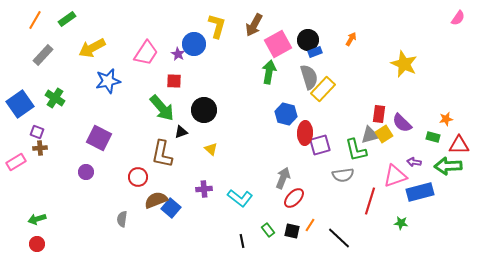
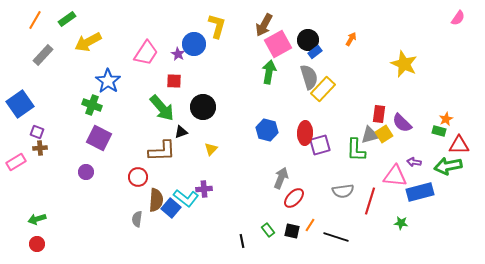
brown arrow at (254, 25): moved 10 px right
yellow arrow at (92, 48): moved 4 px left, 6 px up
blue rectangle at (315, 52): rotated 16 degrees counterclockwise
blue star at (108, 81): rotated 25 degrees counterclockwise
green cross at (55, 98): moved 37 px right, 7 px down; rotated 12 degrees counterclockwise
black circle at (204, 110): moved 1 px left, 3 px up
blue hexagon at (286, 114): moved 19 px left, 16 px down
orange star at (446, 119): rotated 16 degrees counterclockwise
green rectangle at (433, 137): moved 6 px right, 6 px up
yellow triangle at (211, 149): rotated 32 degrees clockwise
green L-shape at (356, 150): rotated 15 degrees clockwise
brown L-shape at (162, 154): moved 3 px up; rotated 104 degrees counterclockwise
green arrow at (448, 166): rotated 8 degrees counterclockwise
gray semicircle at (343, 175): moved 16 px down
pink triangle at (395, 176): rotated 25 degrees clockwise
gray arrow at (283, 178): moved 2 px left
cyan L-shape at (240, 198): moved 54 px left
brown semicircle at (156, 200): rotated 115 degrees clockwise
gray semicircle at (122, 219): moved 15 px right
black line at (339, 238): moved 3 px left, 1 px up; rotated 25 degrees counterclockwise
